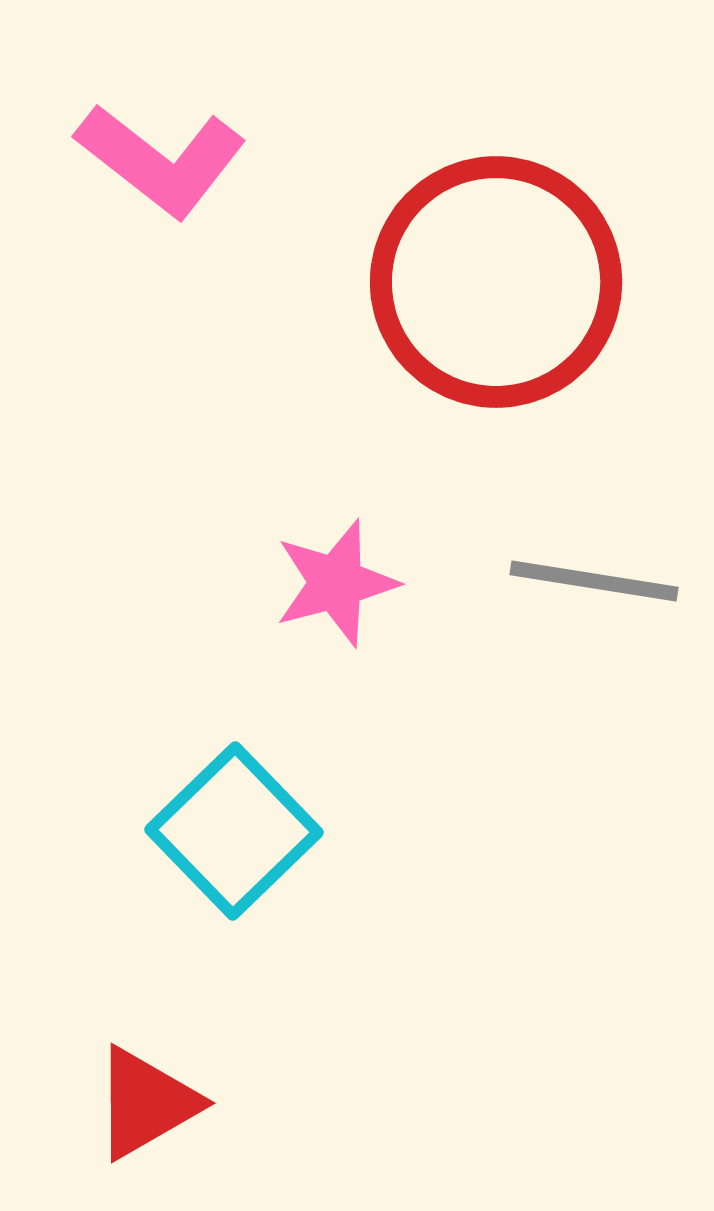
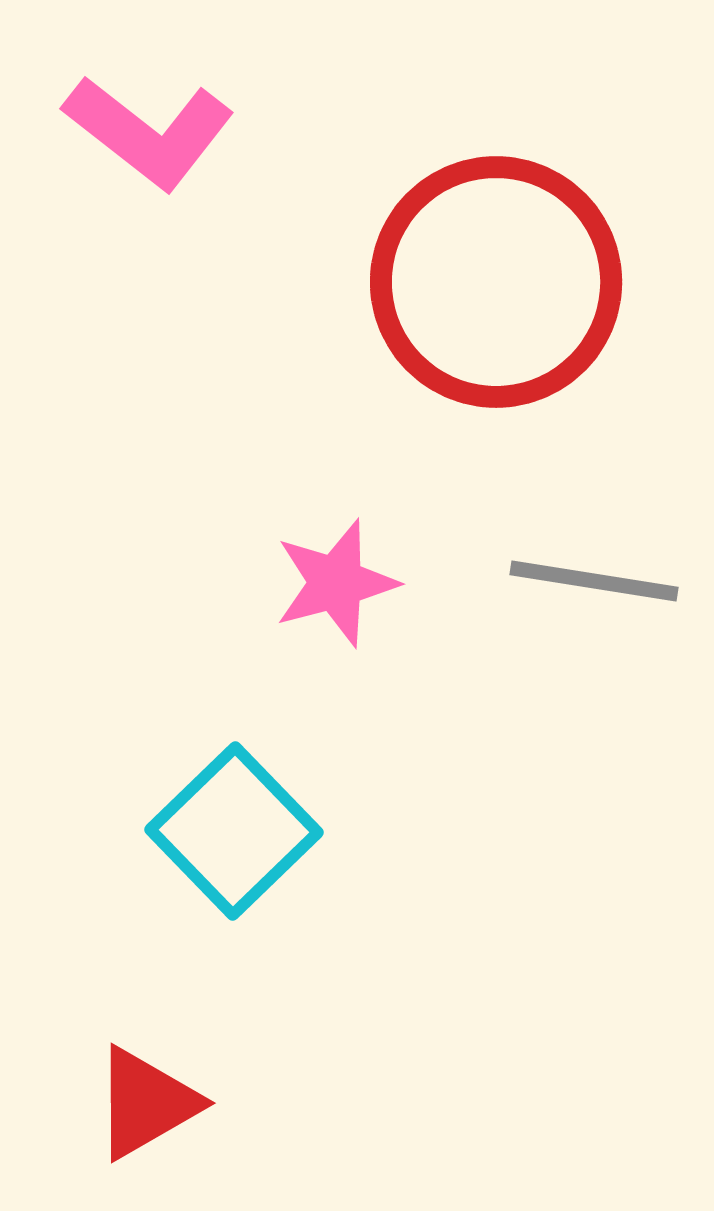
pink L-shape: moved 12 px left, 28 px up
